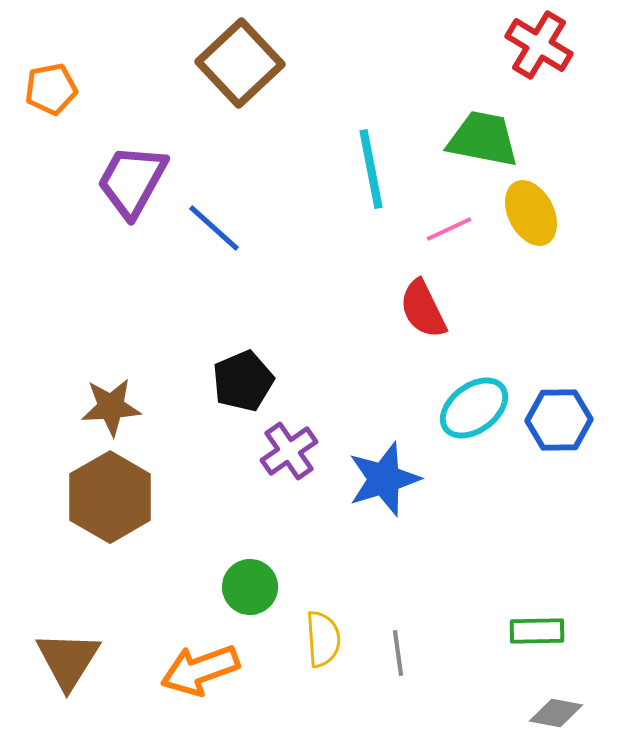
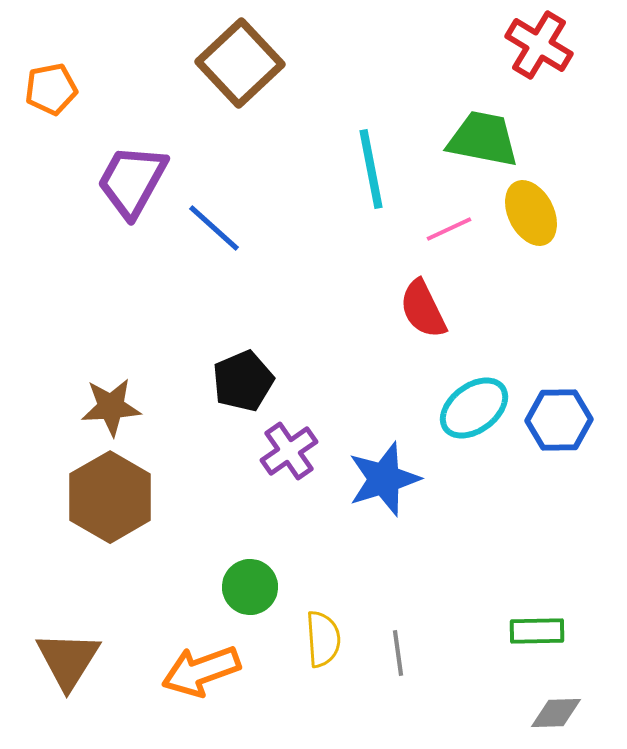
orange arrow: moved 1 px right, 1 px down
gray diamond: rotated 12 degrees counterclockwise
